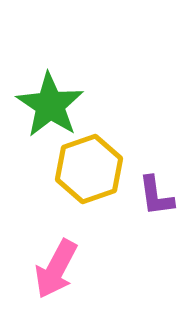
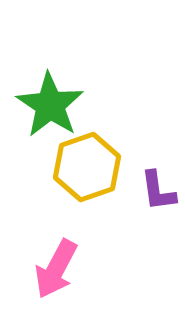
yellow hexagon: moved 2 px left, 2 px up
purple L-shape: moved 2 px right, 5 px up
